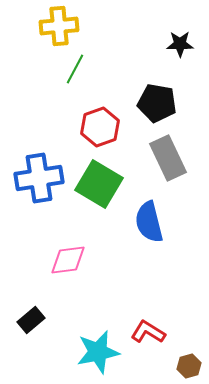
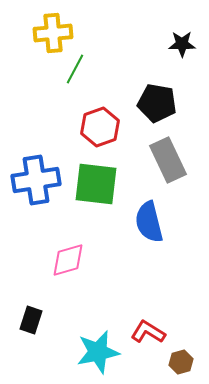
yellow cross: moved 6 px left, 7 px down
black star: moved 2 px right
gray rectangle: moved 2 px down
blue cross: moved 3 px left, 2 px down
green square: moved 3 px left; rotated 24 degrees counterclockwise
pink diamond: rotated 9 degrees counterclockwise
black rectangle: rotated 32 degrees counterclockwise
brown hexagon: moved 8 px left, 4 px up
